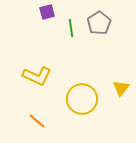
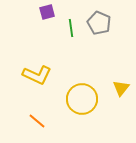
gray pentagon: rotated 15 degrees counterclockwise
yellow L-shape: moved 1 px up
